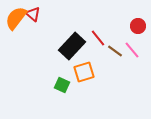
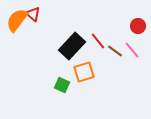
orange semicircle: moved 1 px right, 2 px down
red line: moved 3 px down
